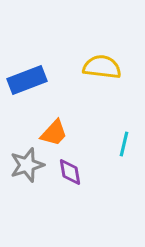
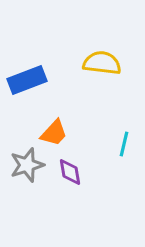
yellow semicircle: moved 4 px up
